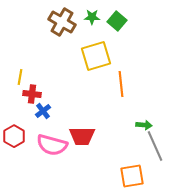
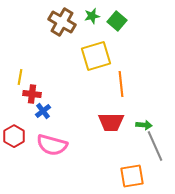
green star: moved 1 px up; rotated 14 degrees counterclockwise
red trapezoid: moved 29 px right, 14 px up
